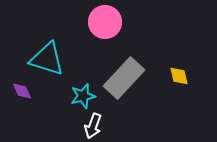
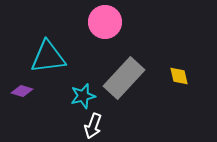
cyan triangle: moved 1 px right, 2 px up; rotated 24 degrees counterclockwise
purple diamond: rotated 50 degrees counterclockwise
